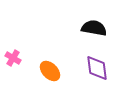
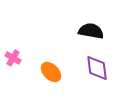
black semicircle: moved 3 px left, 3 px down
orange ellipse: moved 1 px right, 1 px down
